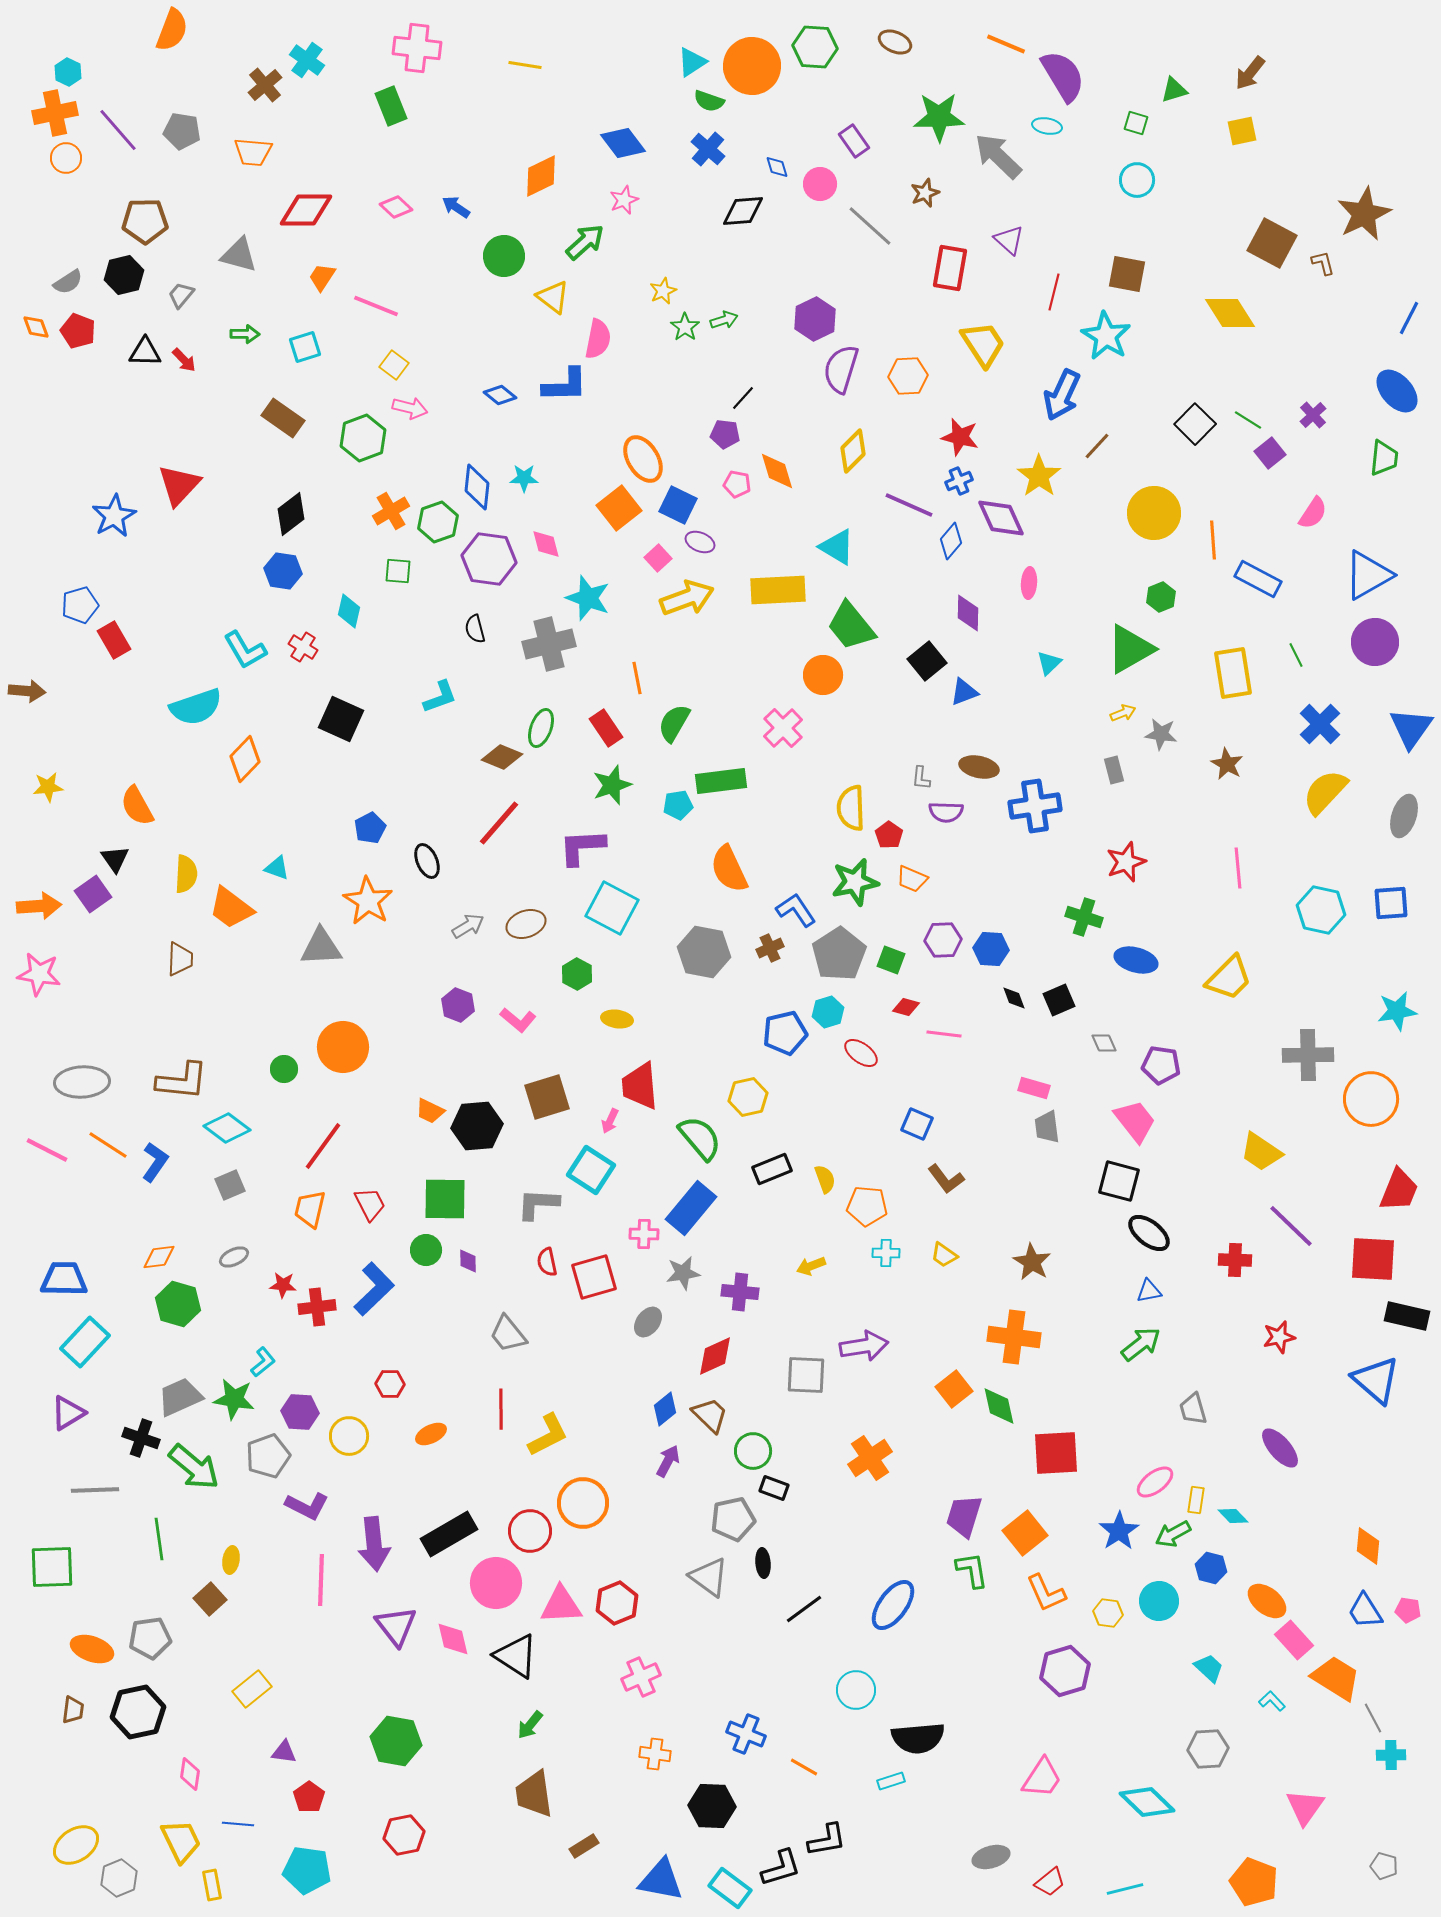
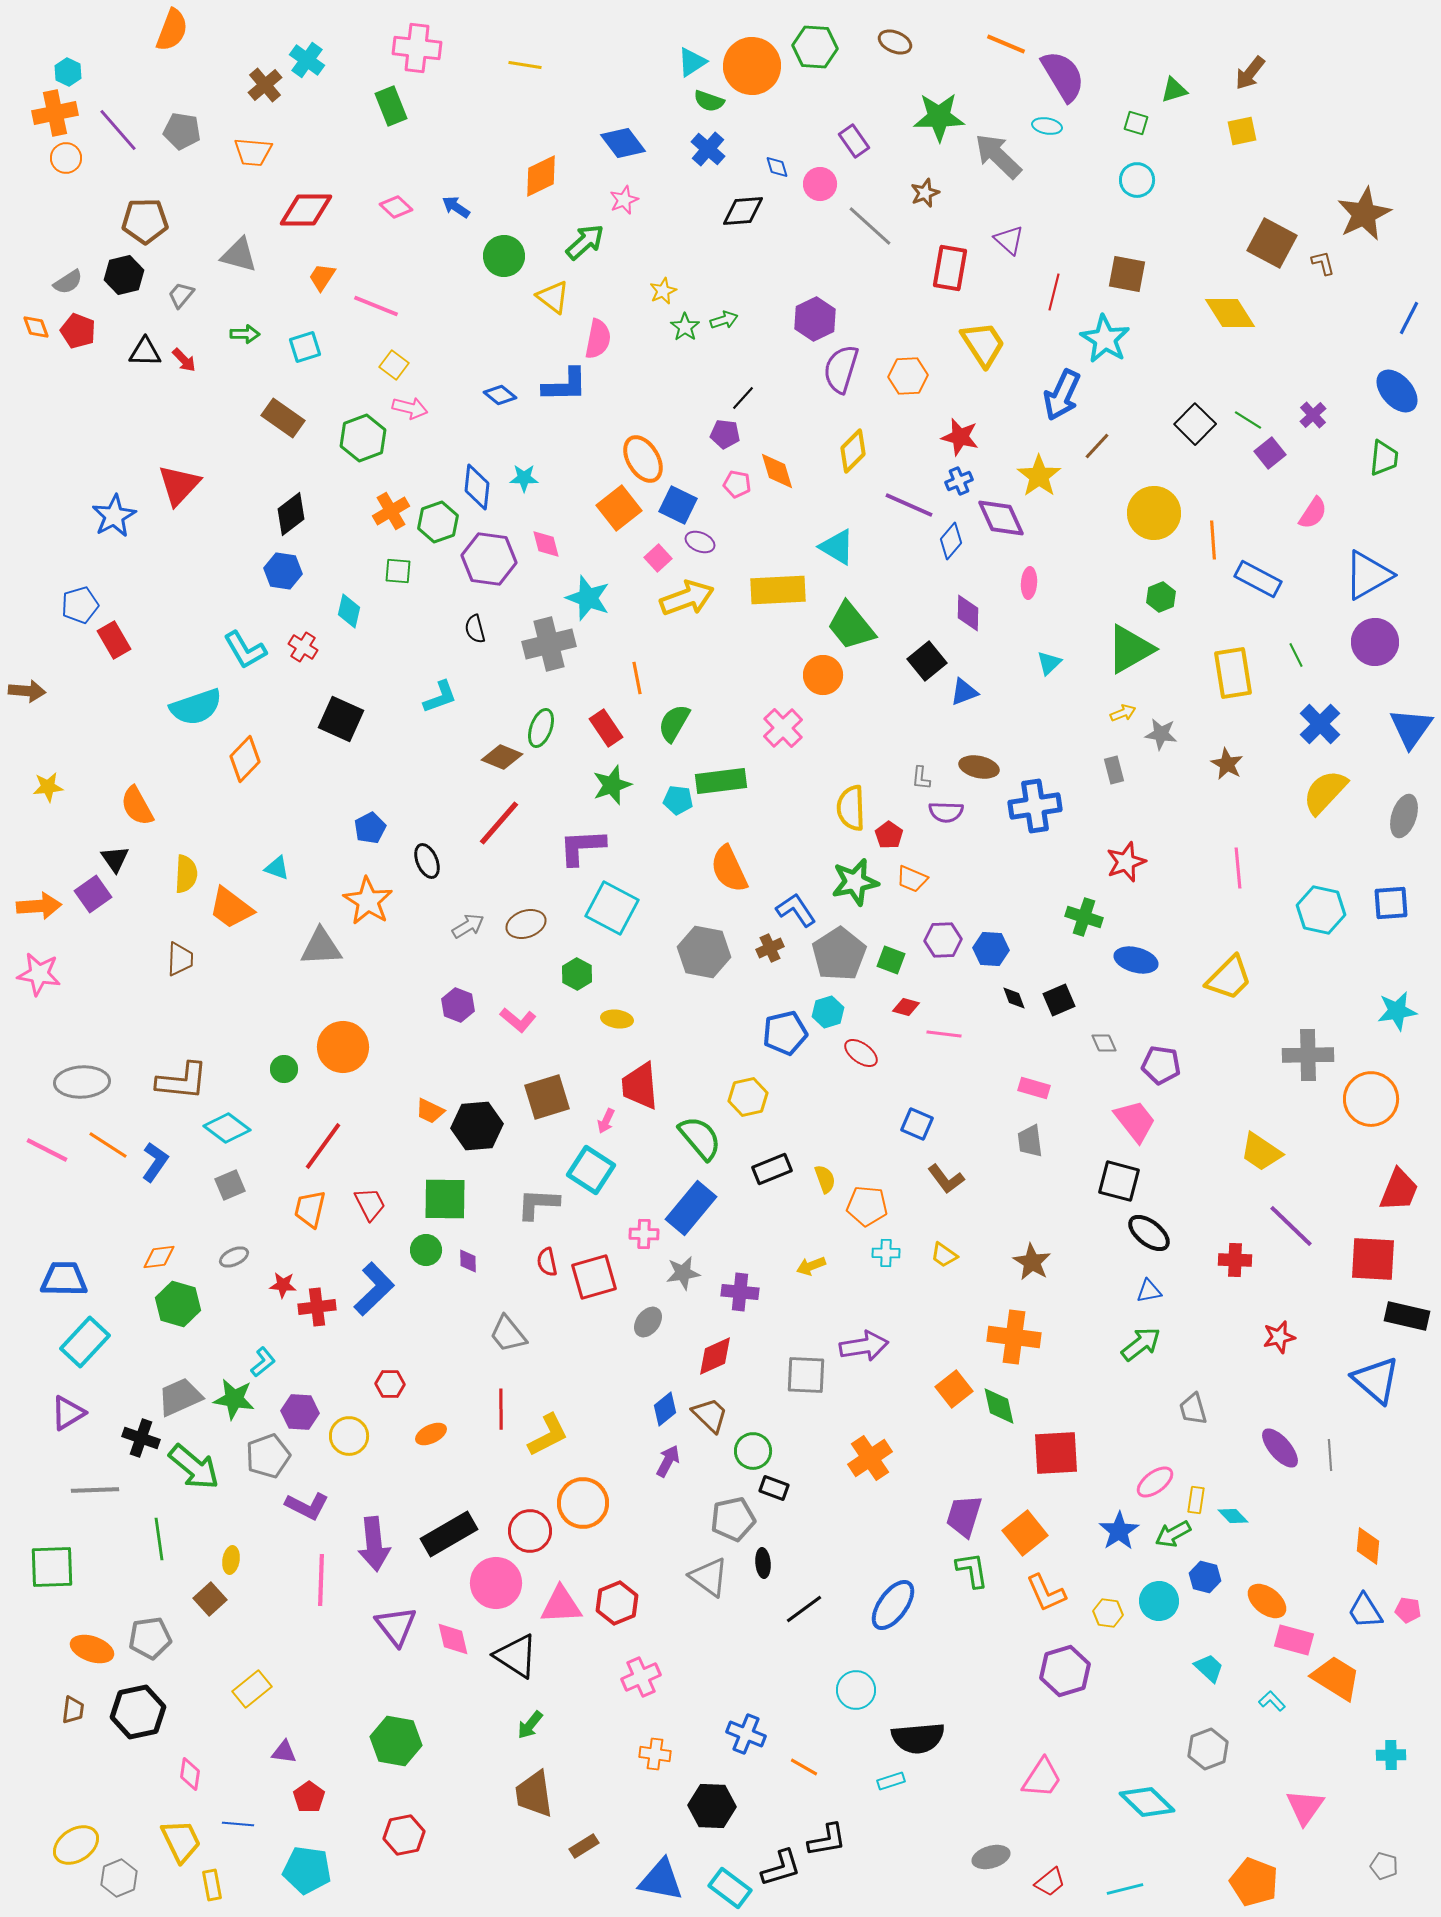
cyan star at (1106, 336): moved 1 px left, 3 px down
cyan pentagon at (678, 805): moved 5 px up; rotated 16 degrees clockwise
pink arrow at (610, 1121): moved 4 px left
gray trapezoid at (1047, 1127): moved 17 px left, 14 px down
blue hexagon at (1211, 1568): moved 6 px left, 9 px down
pink rectangle at (1294, 1640): rotated 33 degrees counterclockwise
gray line at (1373, 1718): moved 43 px left, 263 px up; rotated 24 degrees clockwise
gray hexagon at (1208, 1749): rotated 18 degrees counterclockwise
